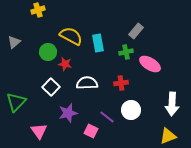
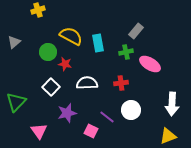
purple star: moved 1 px left
